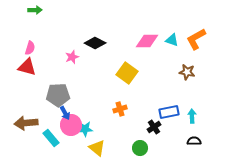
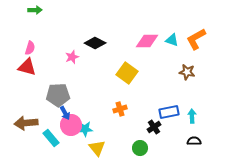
yellow triangle: rotated 12 degrees clockwise
